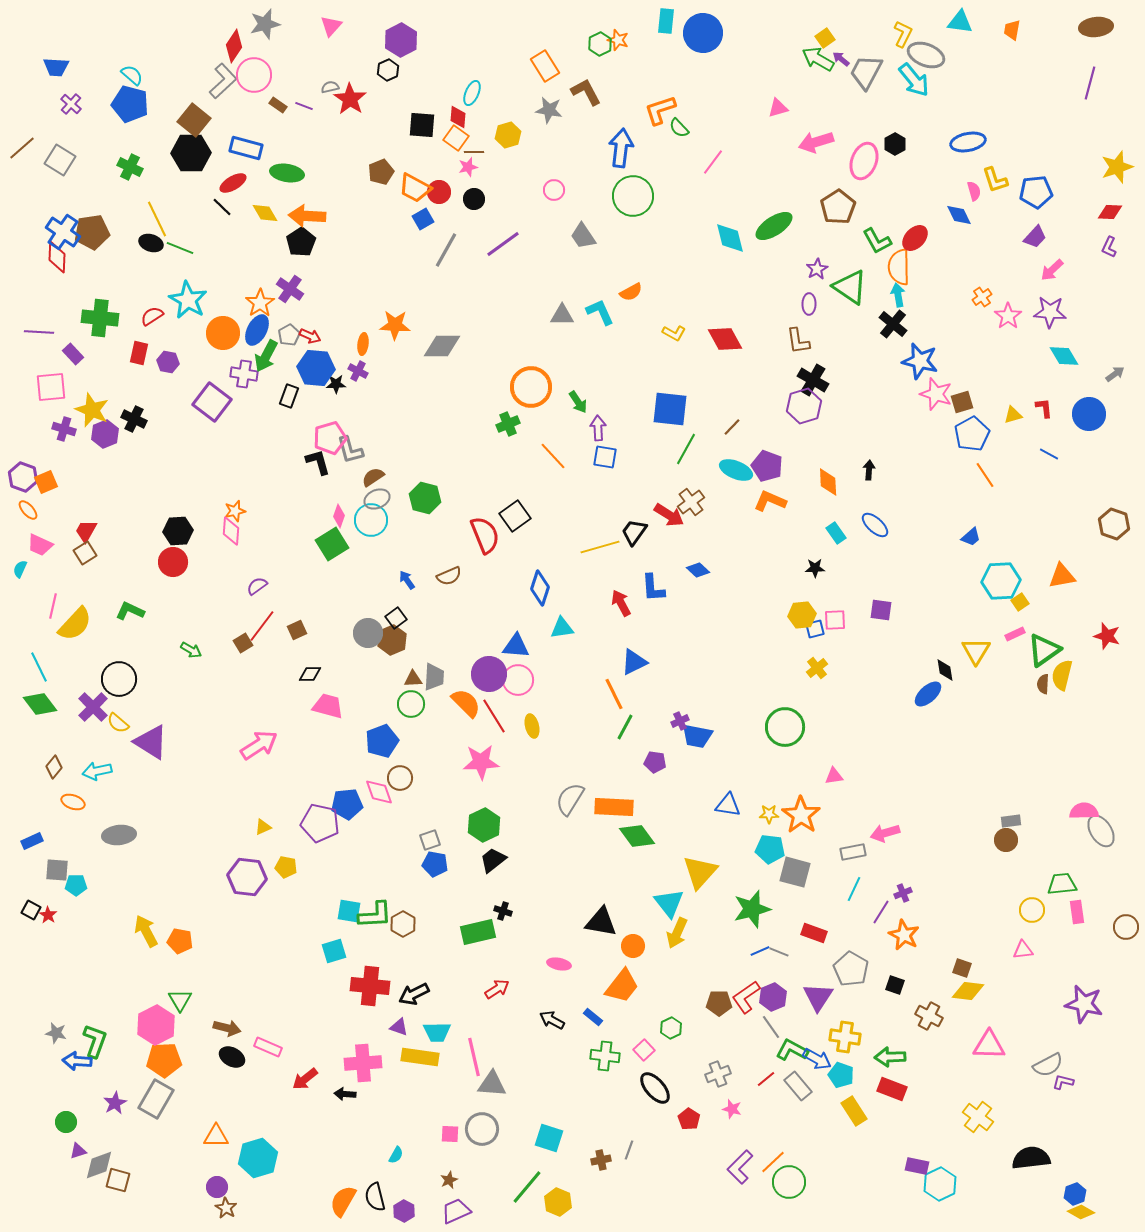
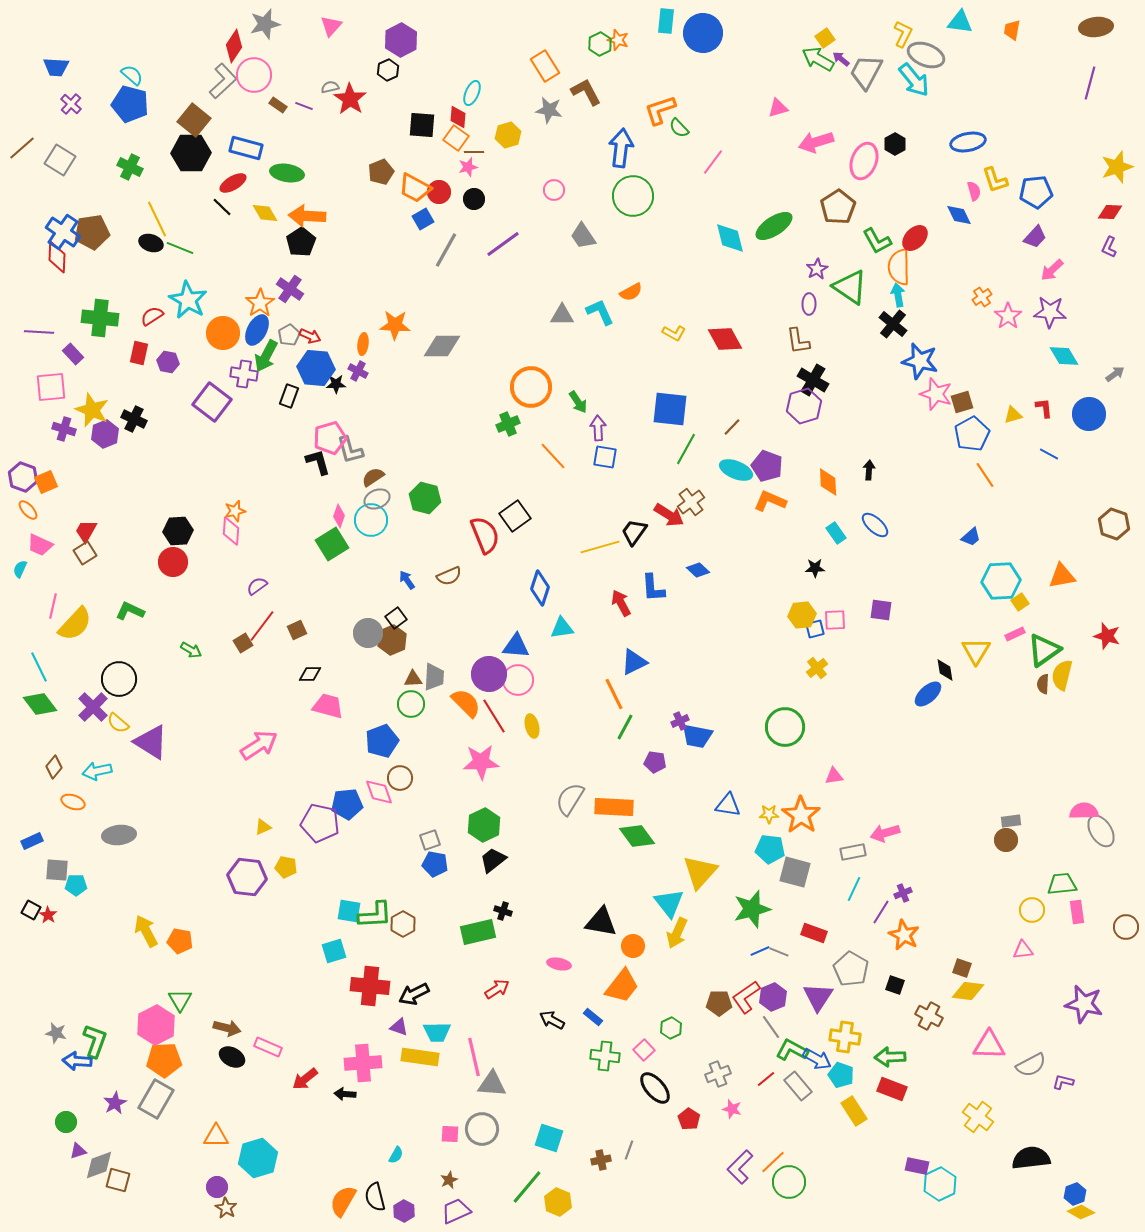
gray semicircle at (1048, 1065): moved 17 px left
